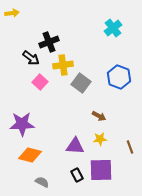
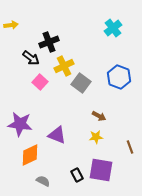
yellow arrow: moved 1 px left, 12 px down
yellow cross: moved 1 px right, 1 px down; rotated 18 degrees counterclockwise
purple star: moved 2 px left; rotated 10 degrees clockwise
yellow star: moved 4 px left, 2 px up
purple triangle: moved 18 px left, 11 px up; rotated 18 degrees clockwise
orange diamond: rotated 40 degrees counterclockwise
purple square: rotated 10 degrees clockwise
gray semicircle: moved 1 px right, 1 px up
